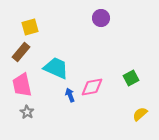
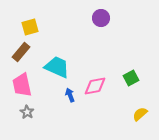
cyan trapezoid: moved 1 px right, 1 px up
pink diamond: moved 3 px right, 1 px up
